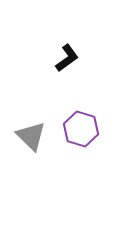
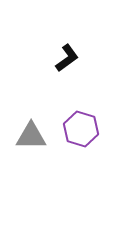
gray triangle: rotated 44 degrees counterclockwise
